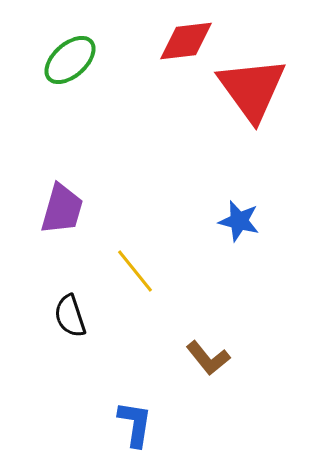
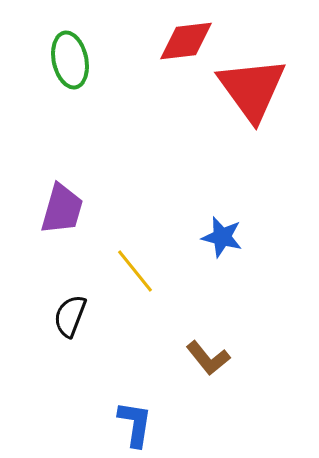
green ellipse: rotated 60 degrees counterclockwise
blue star: moved 17 px left, 16 px down
black semicircle: rotated 39 degrees clockwise
